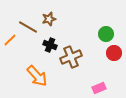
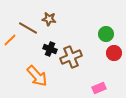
brown star: rotated 24 degrees clockwise
brown line: moved 1 px down
black cross: moved 4 px down
